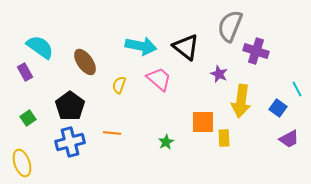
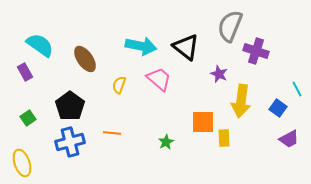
cyan semicircle: moved 2 px up
brown ellipse: moved 3 px up
